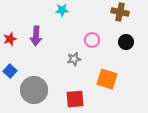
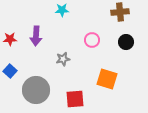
brown cross: rotated 18 degrees counterclockwise
red star: rotated 16 degrees clockwise
gray star: moved 11 px left
gray circle: moved 2 px right
